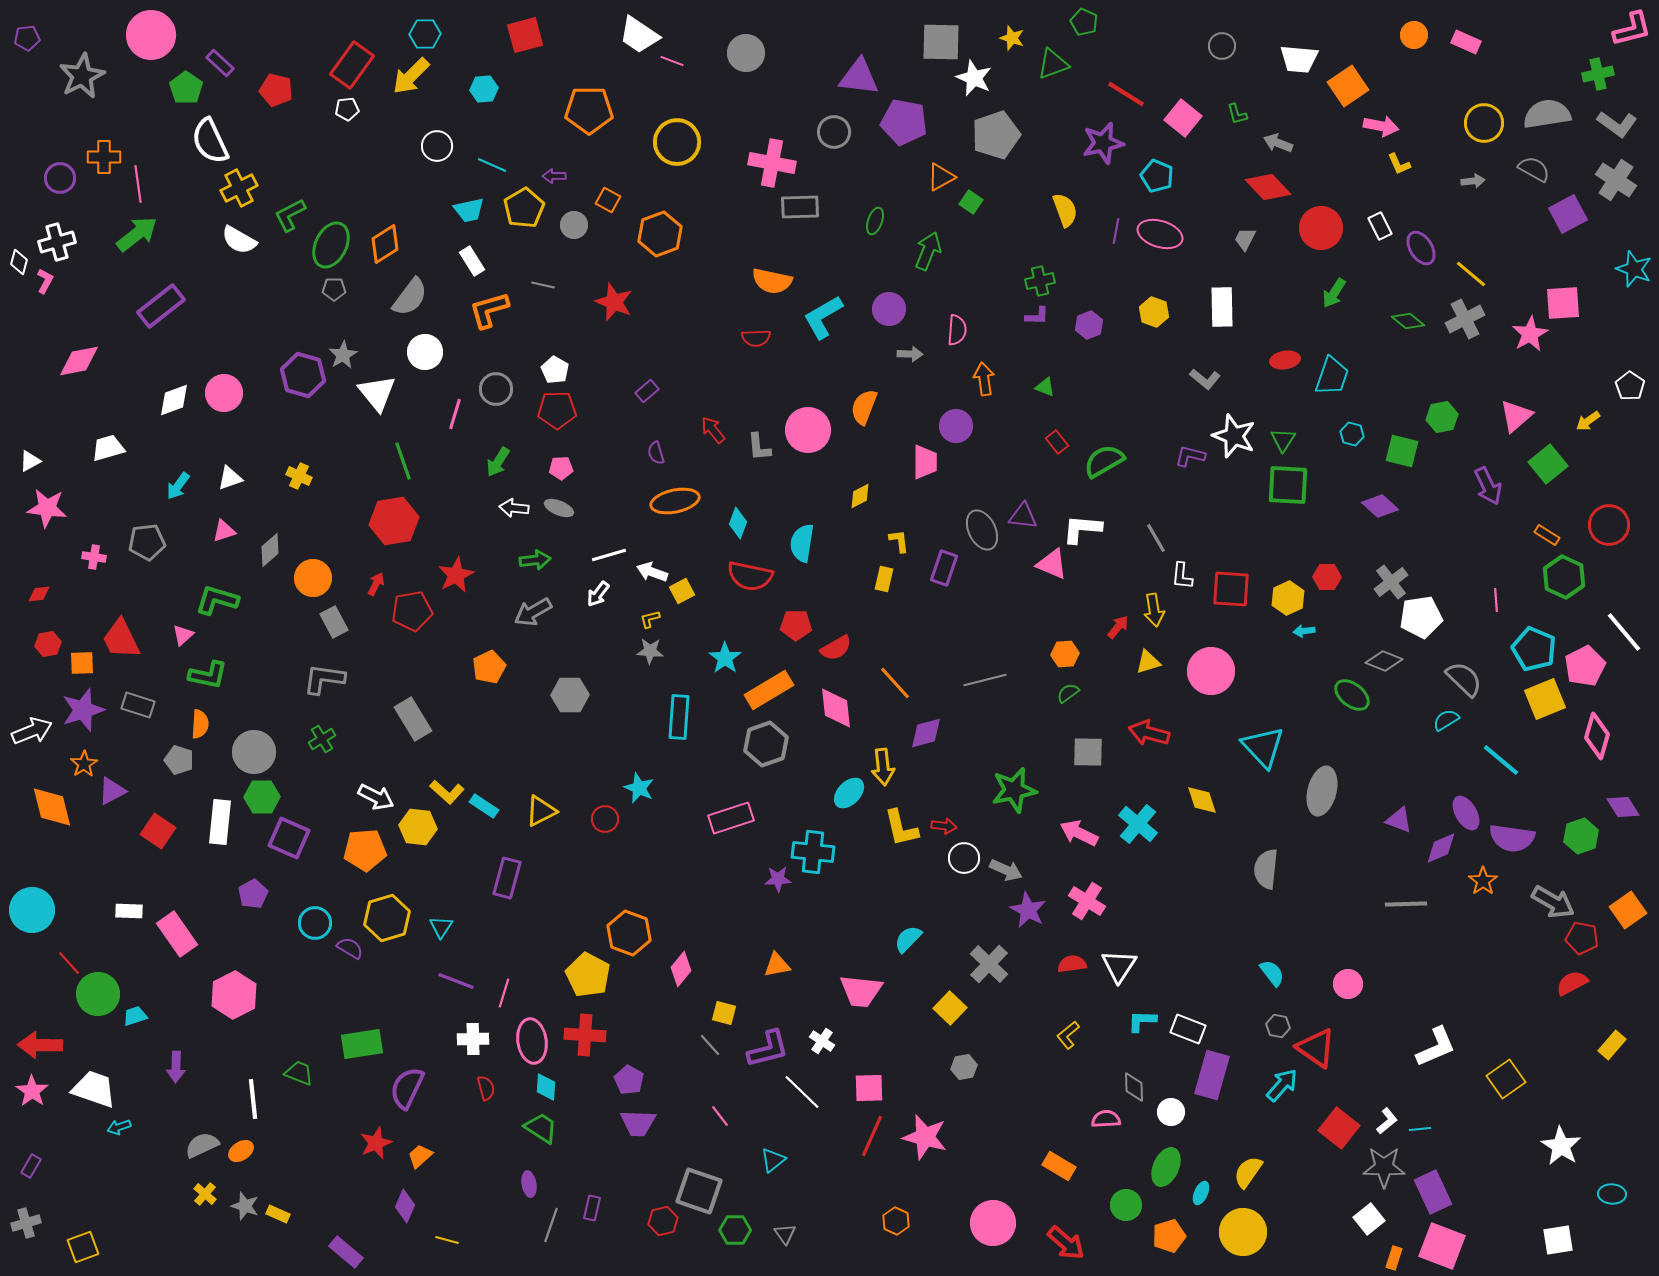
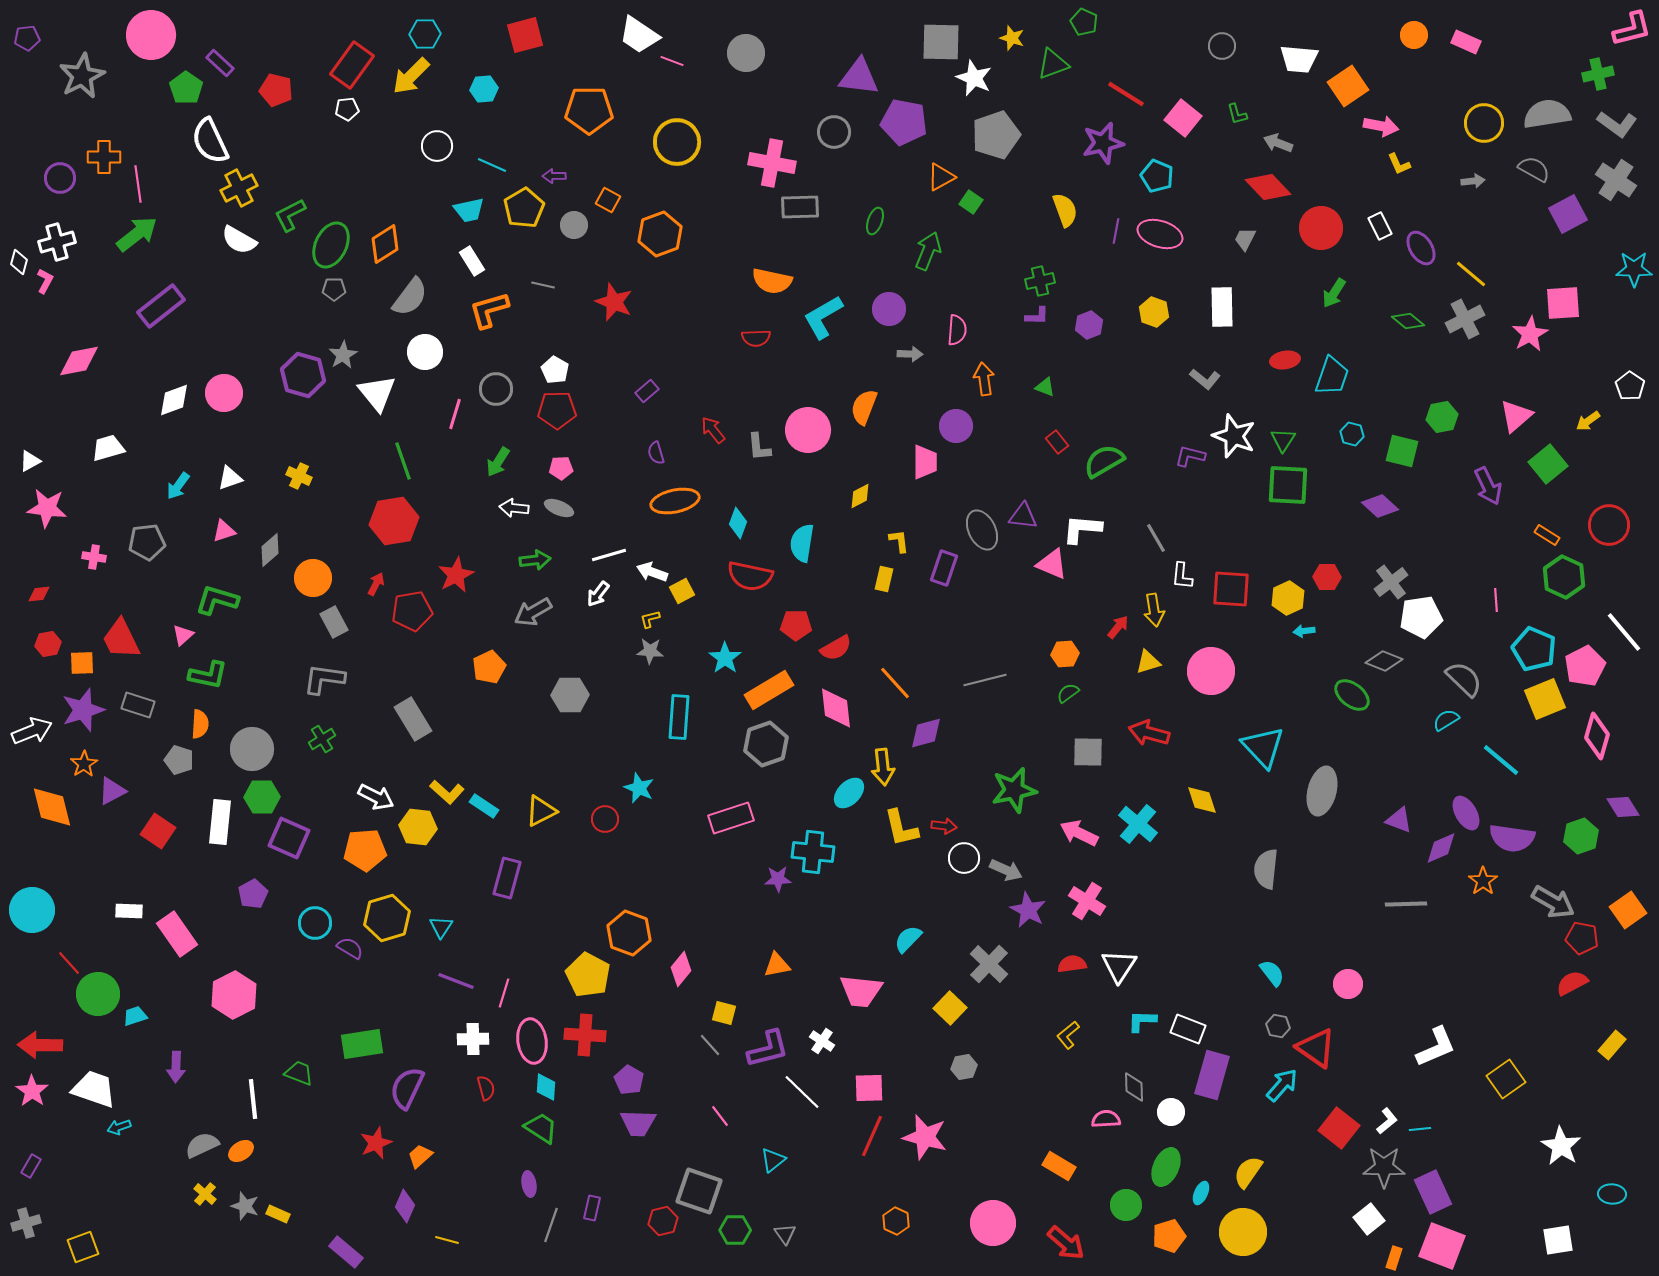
cyan star at (1634, 269): rotated 21 degrees counterclockwise
gray circle at (254, 752): moved 2 px left, 3 px up
